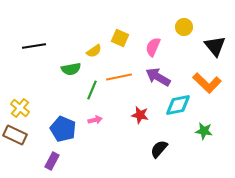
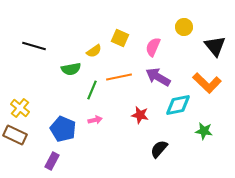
black line: rotated 25 degrees clockwise
